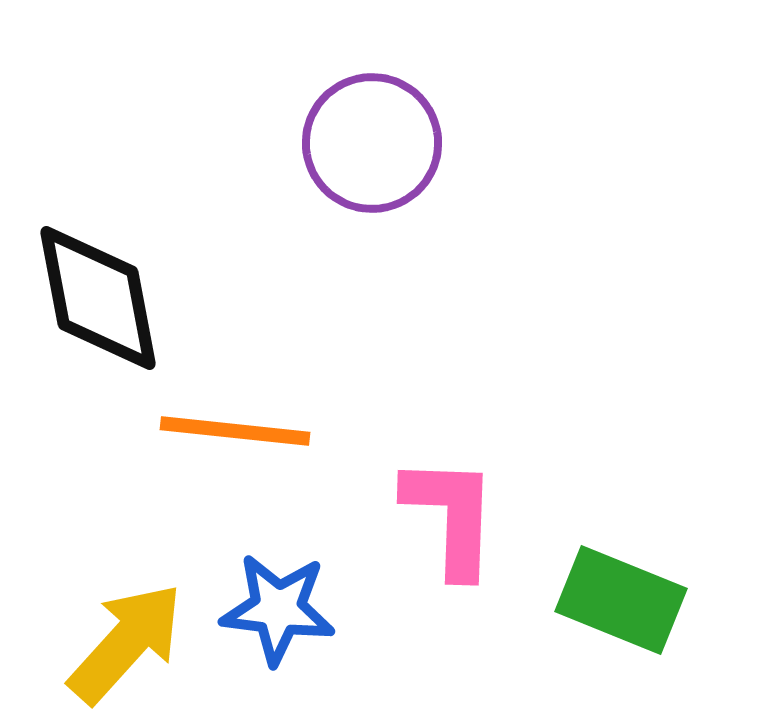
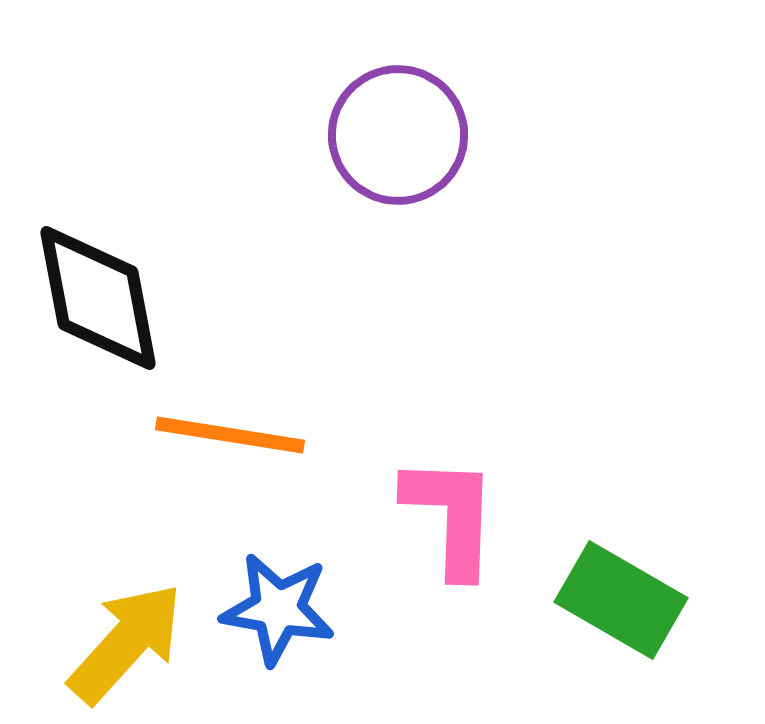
purple circle: moved 26 px right, 8 px up
orange line: moved 5 px left, 4 px down; rotated 3 degrees clockwise
green rectangle: rotated 8 degrees clockwise
blue star: rotated 3 degrees clockwise
